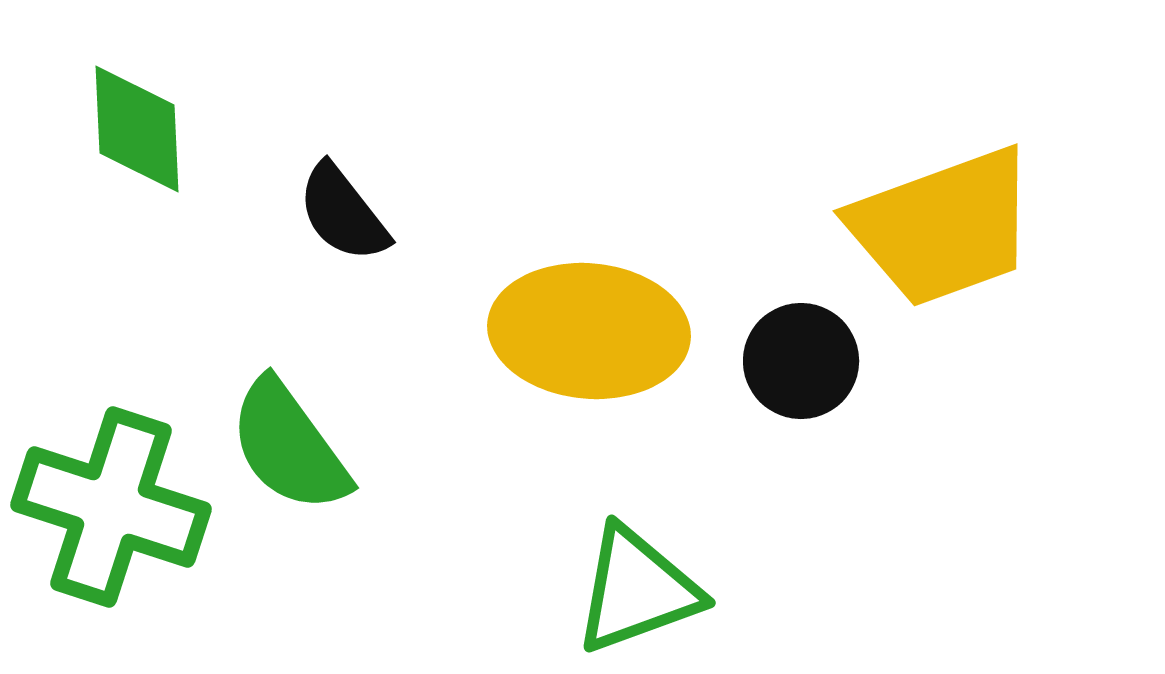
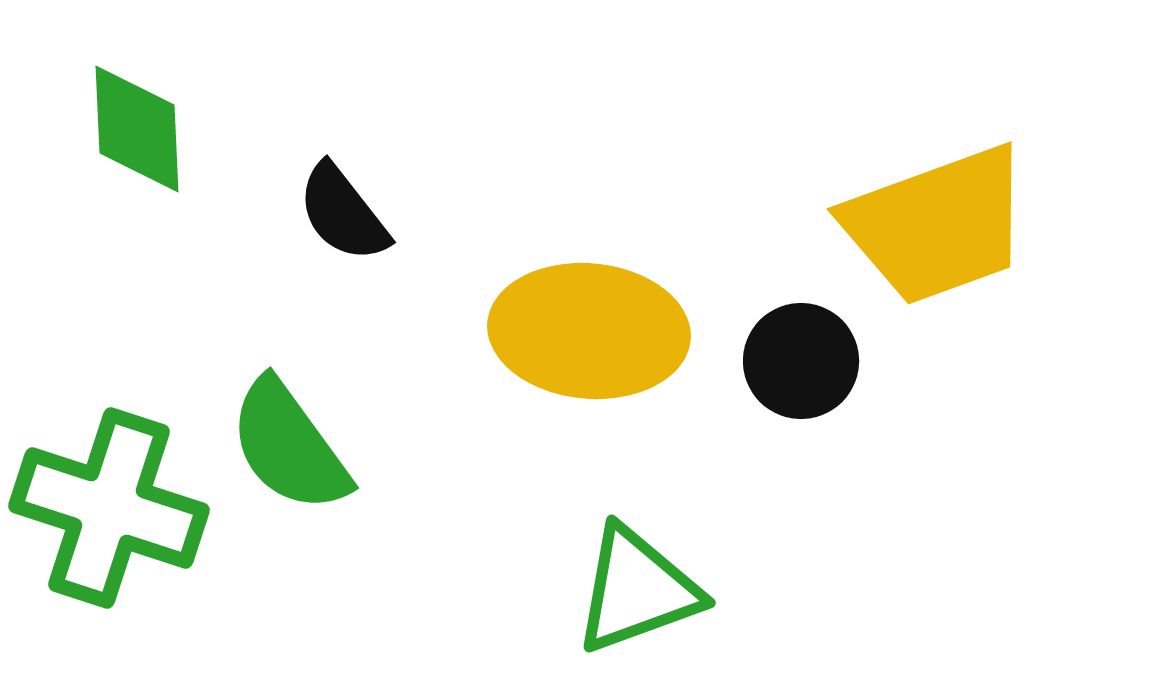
yellow trapezoid: moved 6 px left, 2 px up
green cross: moved 2 px left, 1 px down
